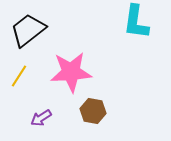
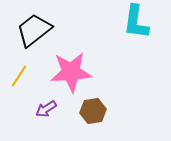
black trapezoid: moved 6 px right
brown hexagon: rotated 20 degrees counterclockwise
purple arrow: moved 5 px right, 9 px up
